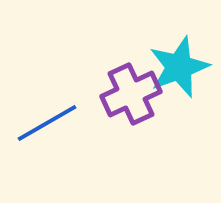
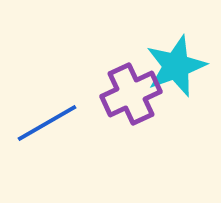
cyan star: moved 3 px left, 1 px up
